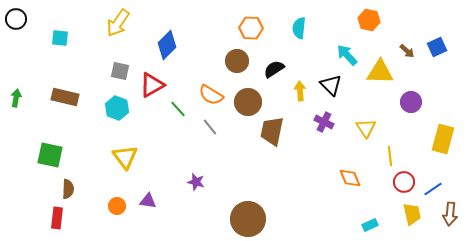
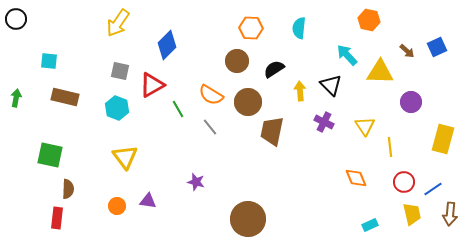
cyan square at (60, 38): moved 11 px left, 23 px down
green line at (178, 109): rotated 12 degrees clockwise
yellow triangle at (366, 128): moved 1 px left, 2 px up
yellow line at (390, 156): moved 9 px up
orange diamond at (350, 178): moved 6 px right
